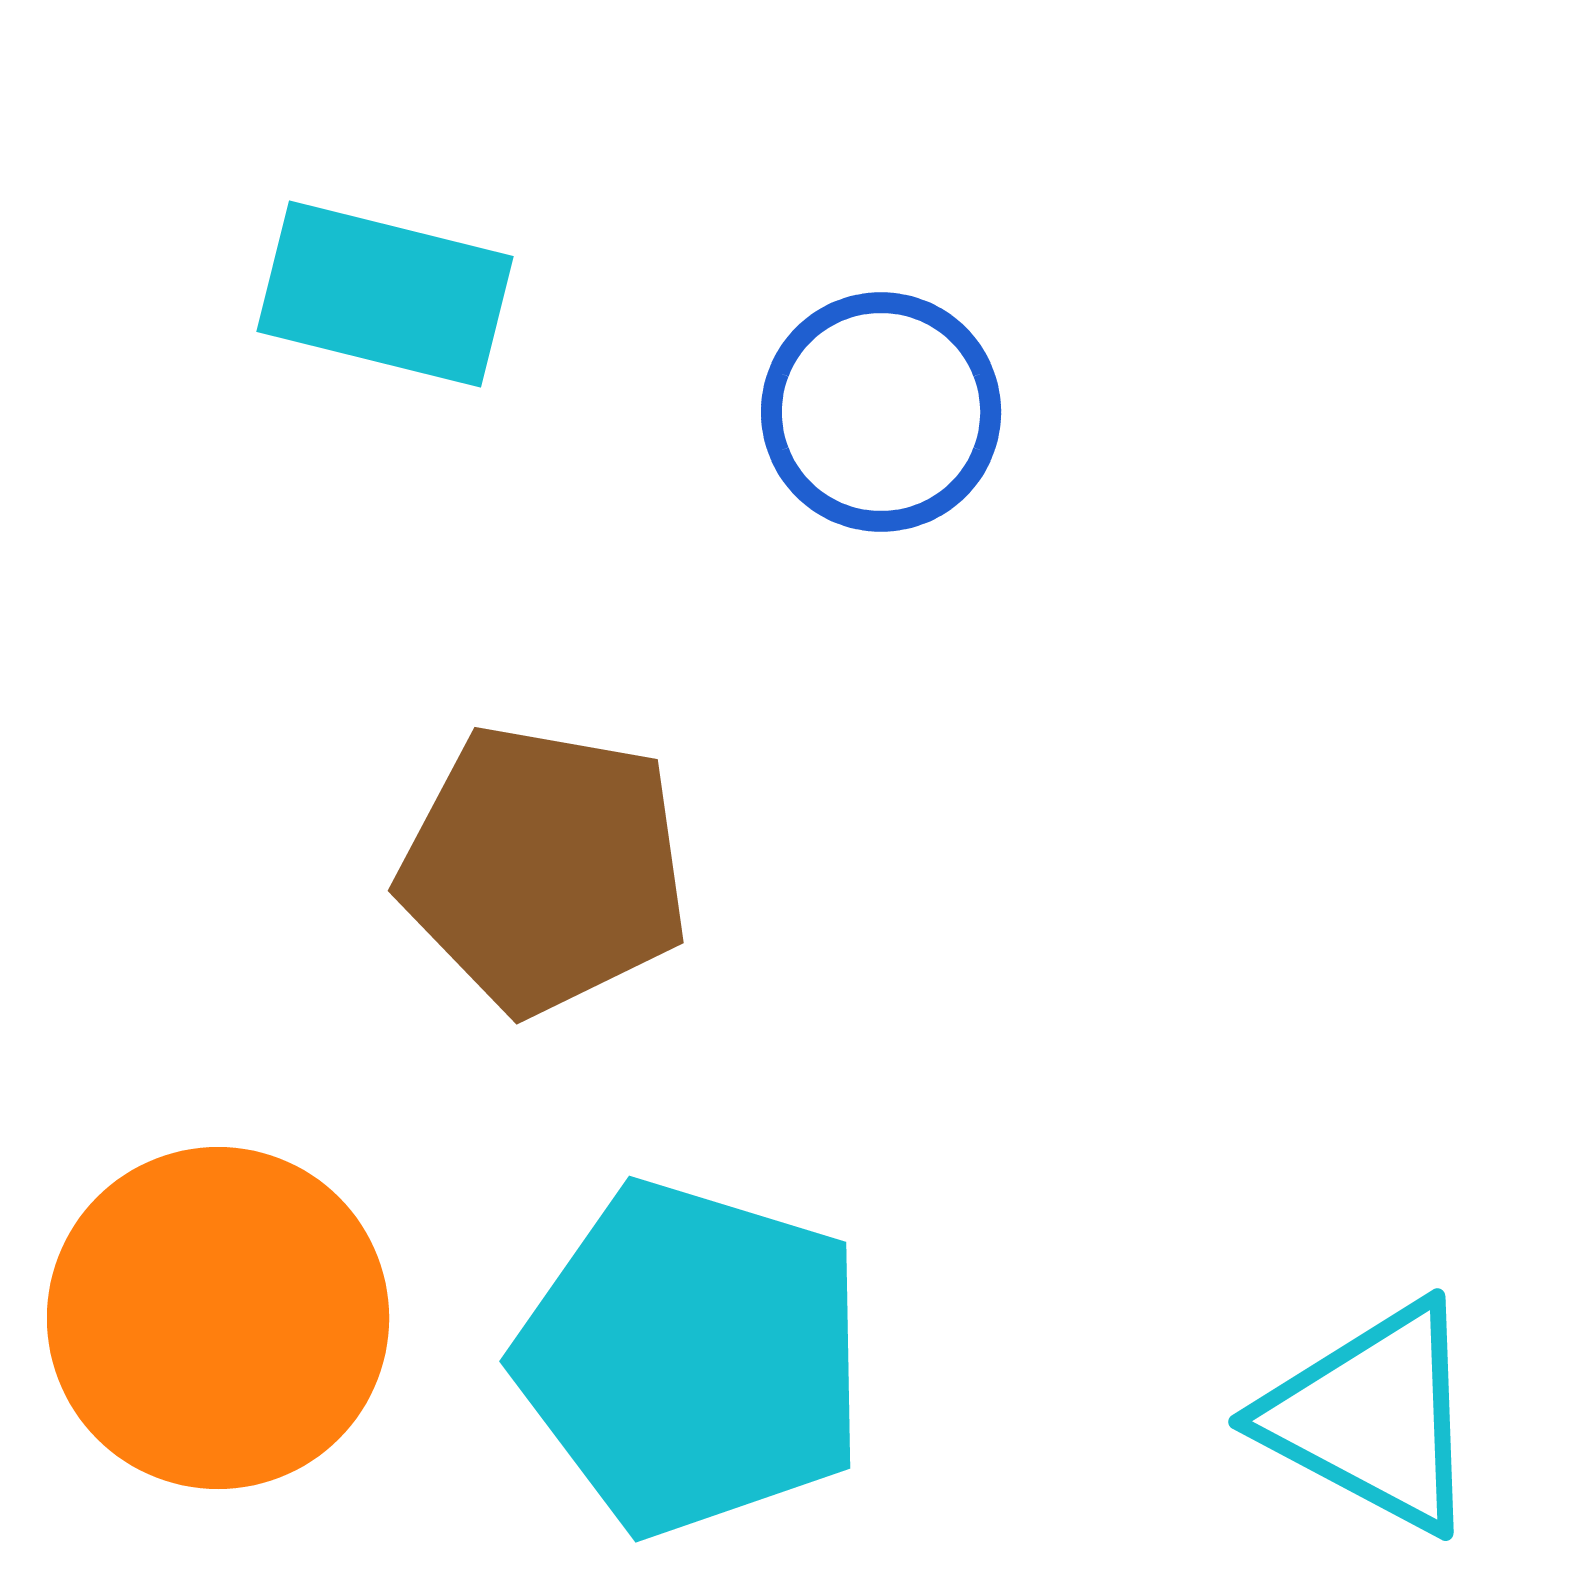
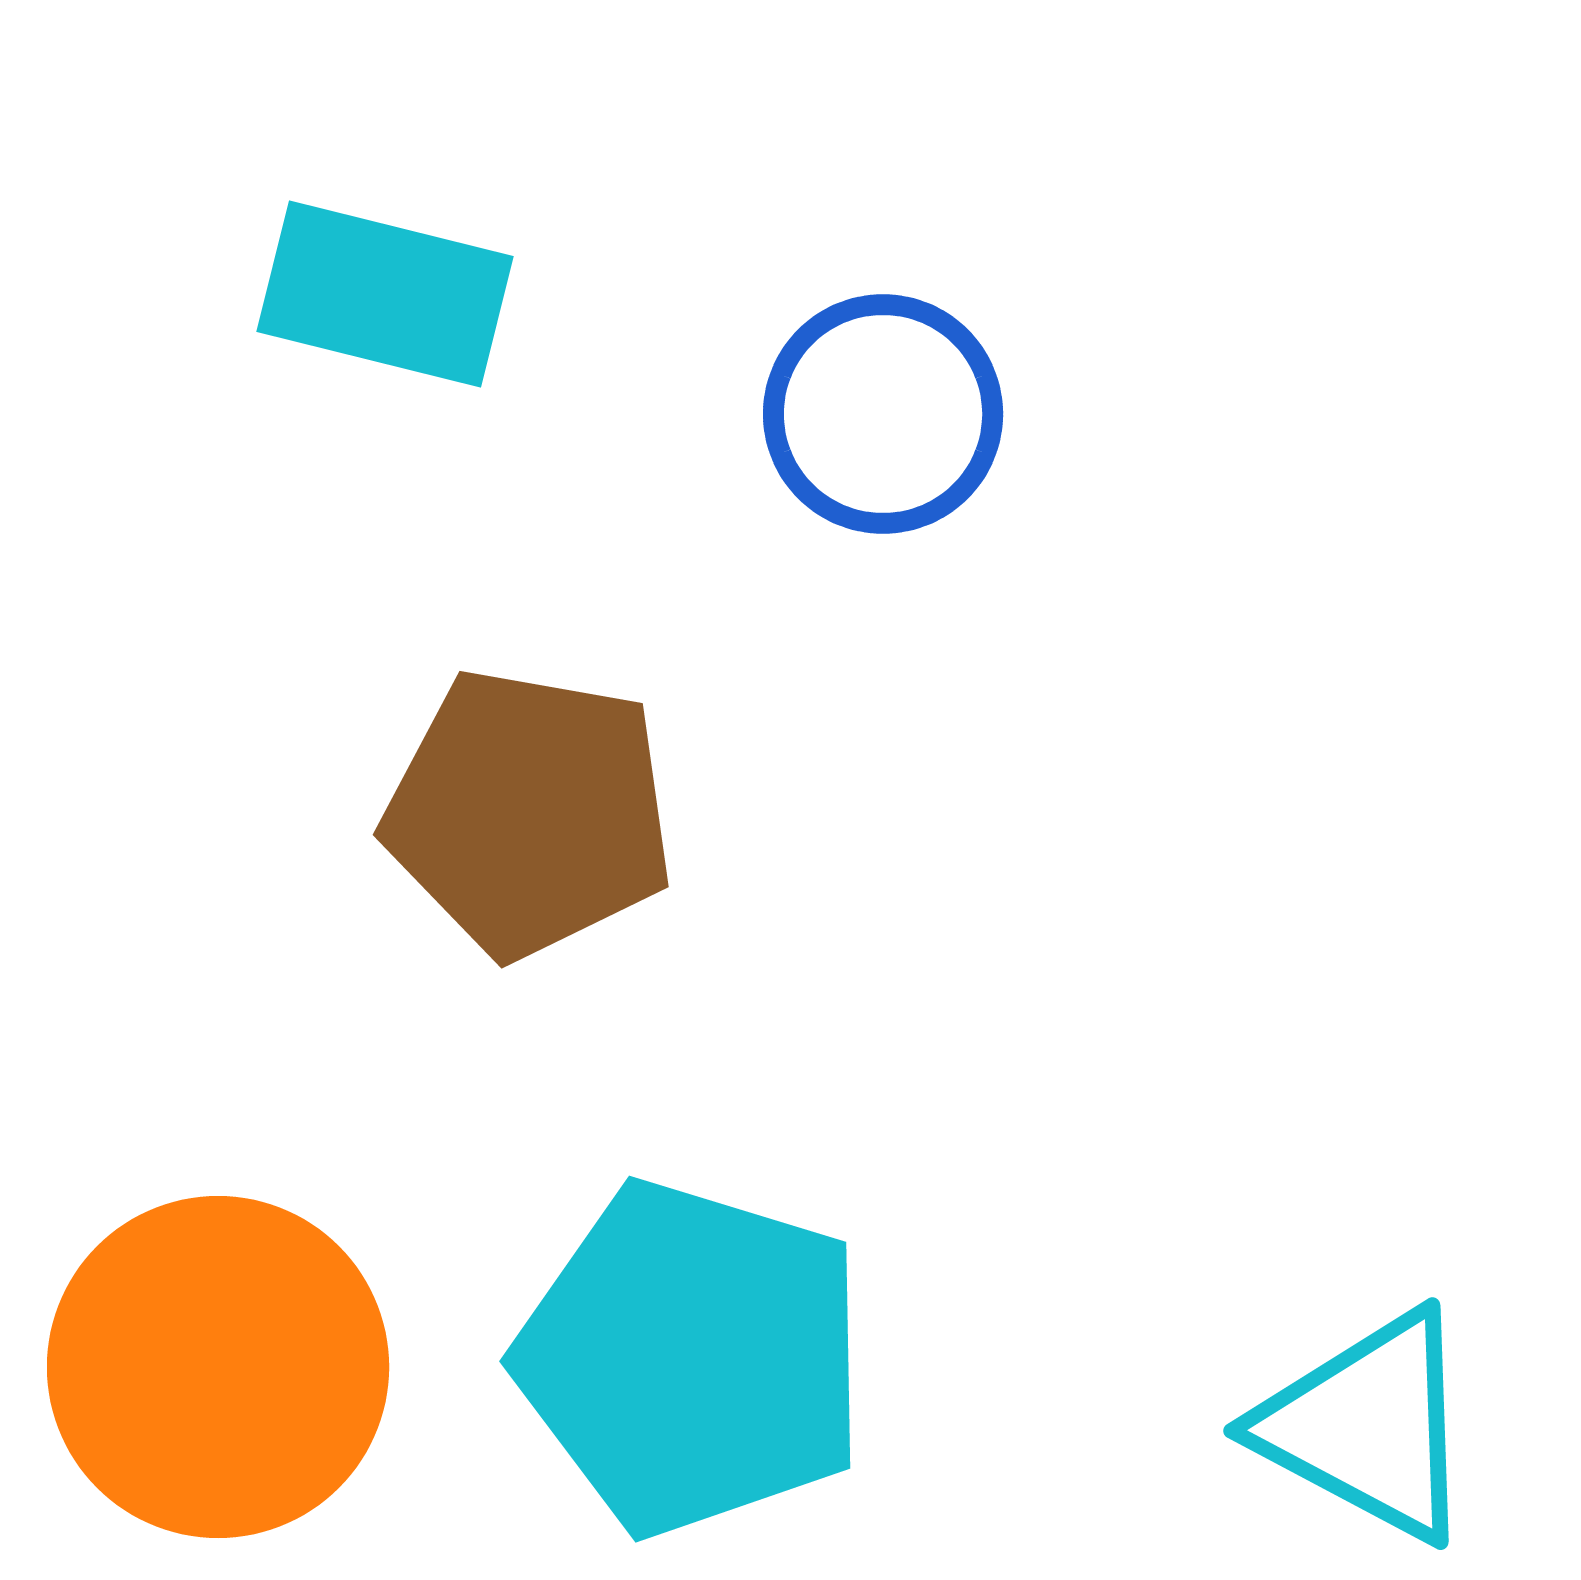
blue circle: moved 2 px right, 2 px down
brown pentagon: moved 15 px left, 56 px up
orange circle: moved 49 px down
cyan triangle: moved 5 px left, 9 px down
